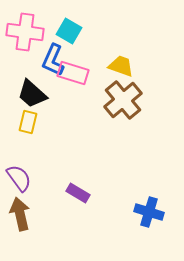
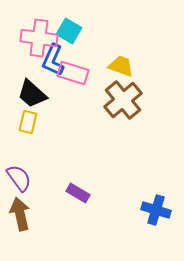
pink cross: moved 14 px right, 6 px down
blue cross: moved 7 px right, 2 px up
